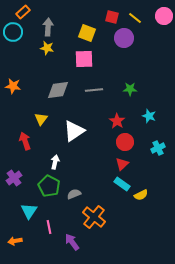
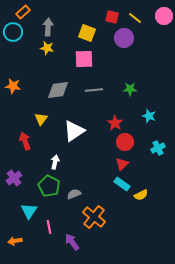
red star: moved 2 px left, 2 px down
